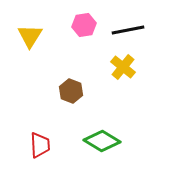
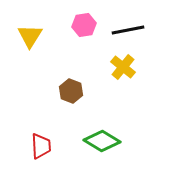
red trapezoid: moved 1 px right, 1 px down
